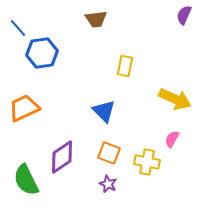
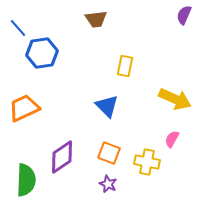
blue triangle: moved 3 px right, 5 px up
green semicircle: rotated 152 degrees counterclockwise
